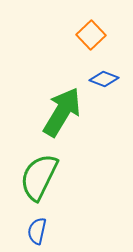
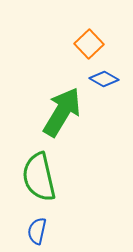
orange square: moved 2 px left, 9 px down
blue diamond: rotated 8 degrees clockwise
green semicircle: rotated 39 degrees counterclockwise
